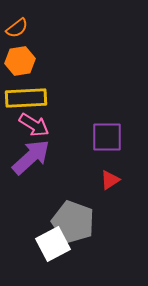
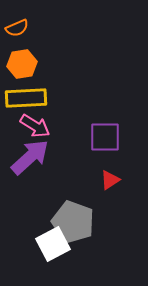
orange semicircle: rotated 15 degrees clockwise
orange hexagon: moved 2 px right, 3 px down
pink arrow: moved 1 px right, 1 px down
purple square: moved 2 px left
purple arrow: moved 1 px left
